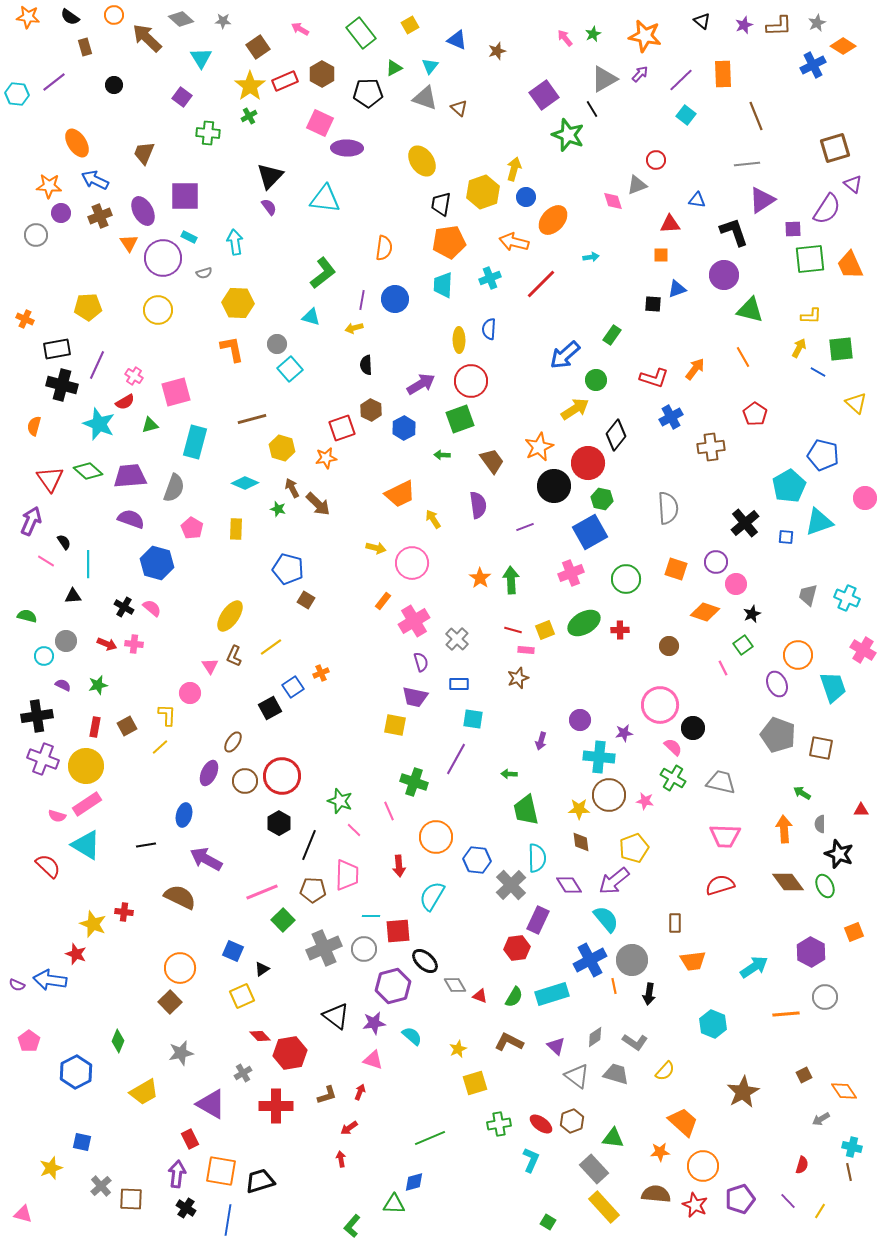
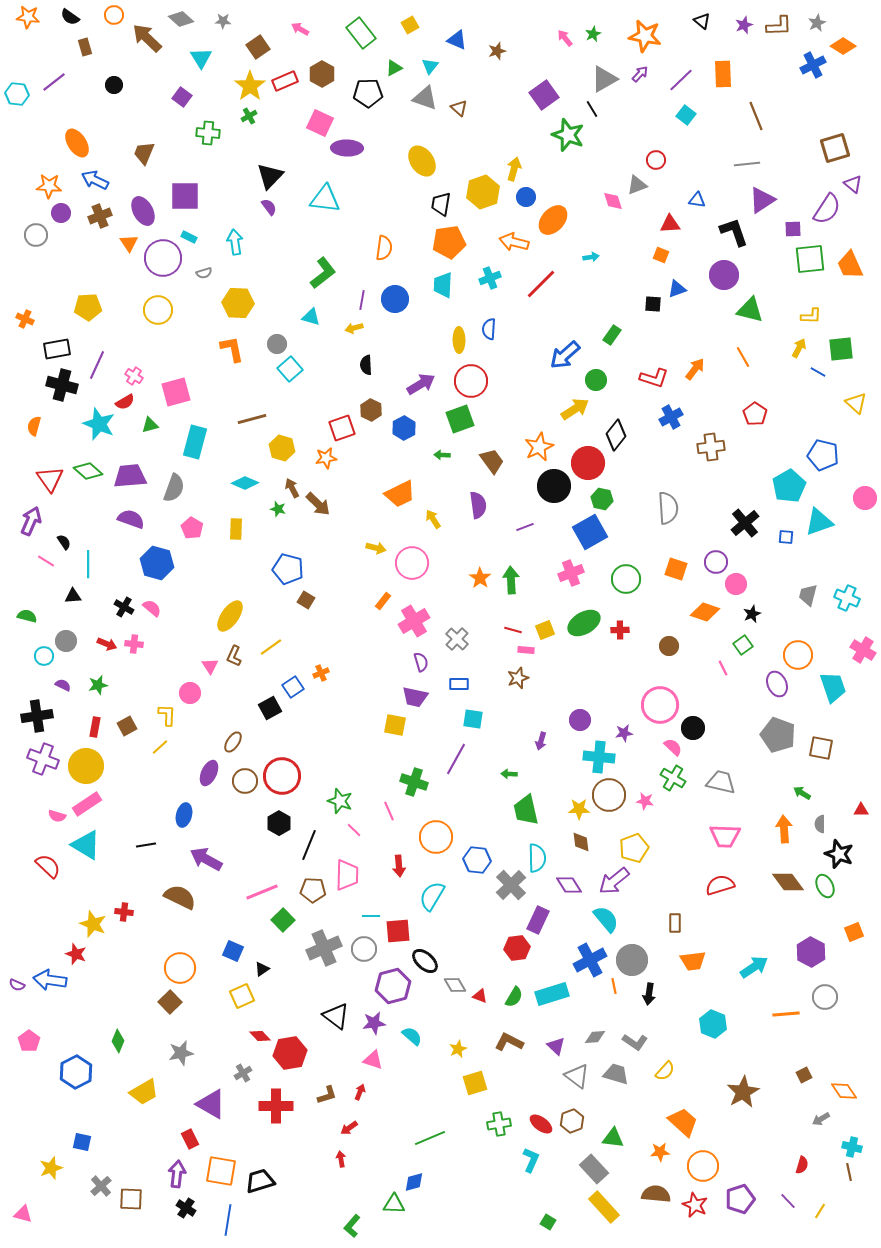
orange square at (661, 255): rotated 21 degrees clockwise
gray diamond at (595, 1037): rotated 30 degrees clockwise
